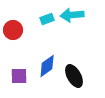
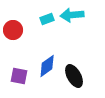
purple square: rotated 12 degrees clockwise
